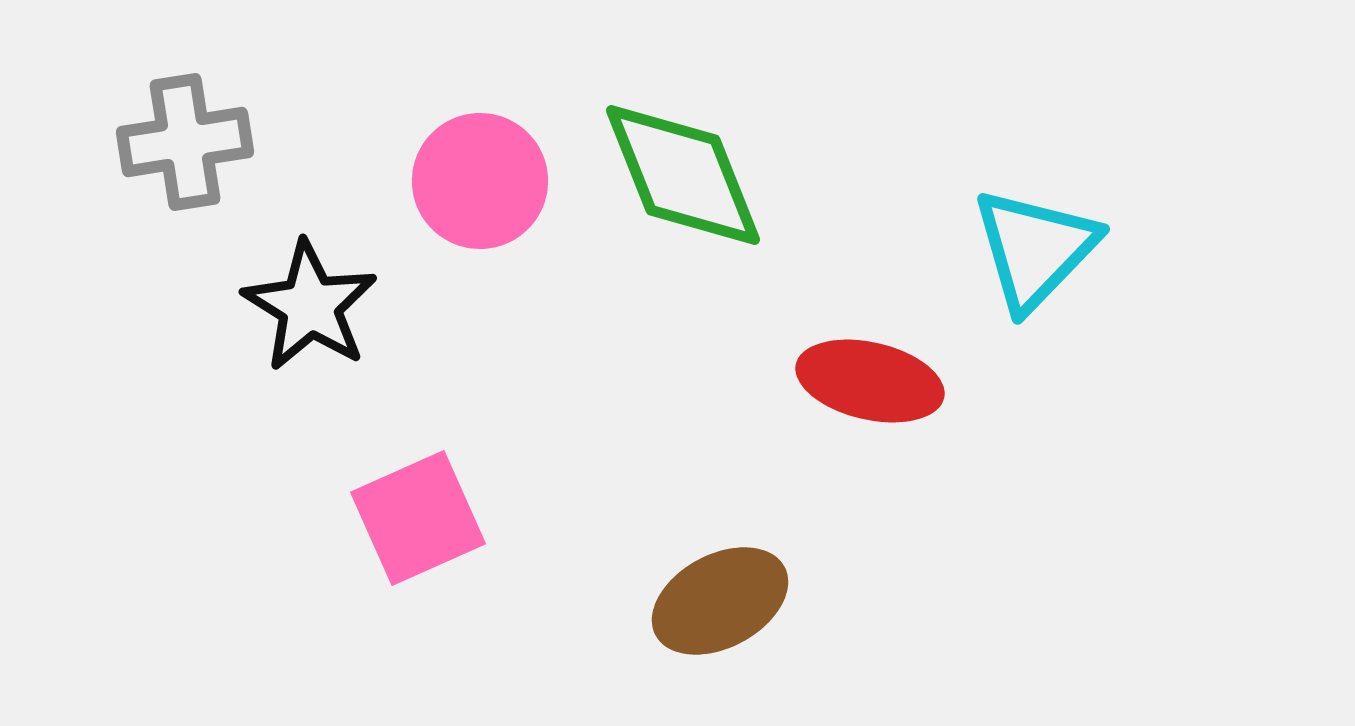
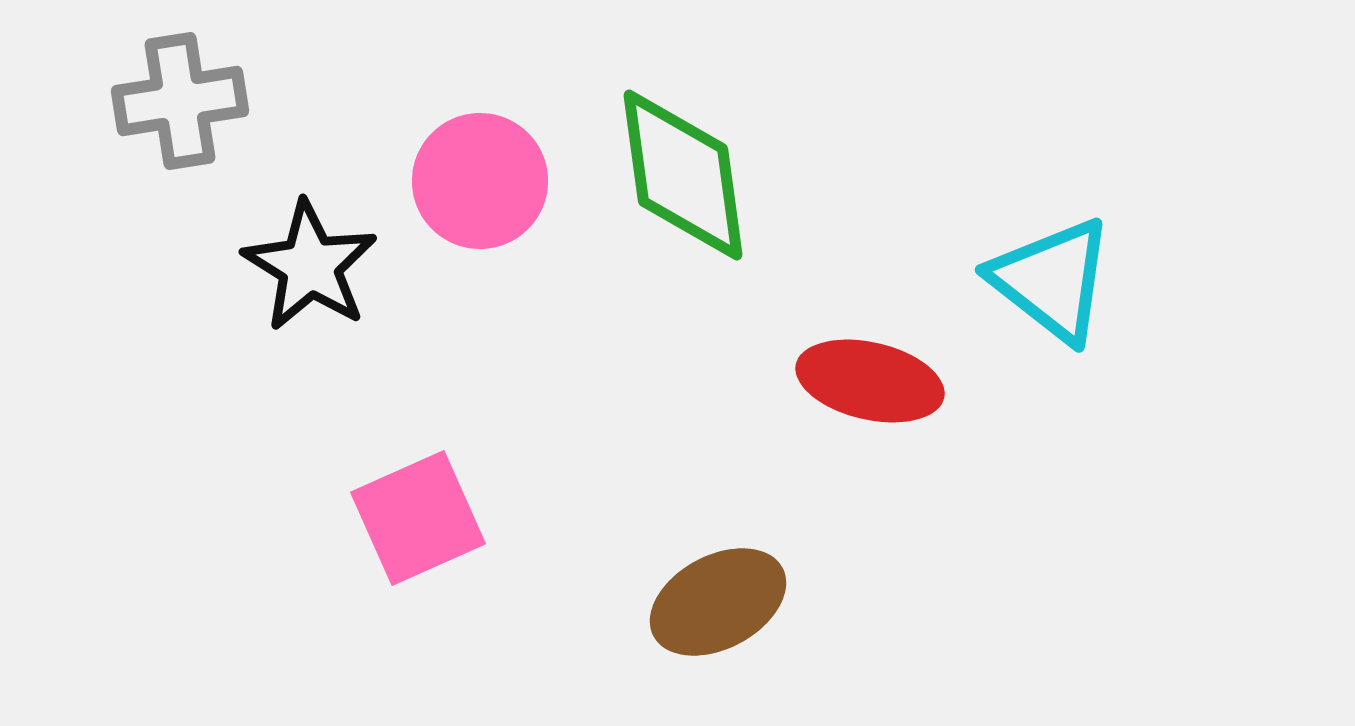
gray cross: moved 5 px left, 41 px up
green diamond: rotated 14 degrees clockwise
cyan triangle: moved 17 px right, 31 px down; rotated 36 degrees counterclockwise
black star: moved 40 px up
brown ellipse: moved 2 px left, 1 px down
